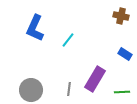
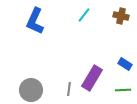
blue L-shape: moved 7 px up
cyan line: moved 16 px right, 25 px up
blue rectangle: moved 10 px down
purple rectangle: moved 3 px left, 1 px up
green line: moved 1 px right, 2 px up
